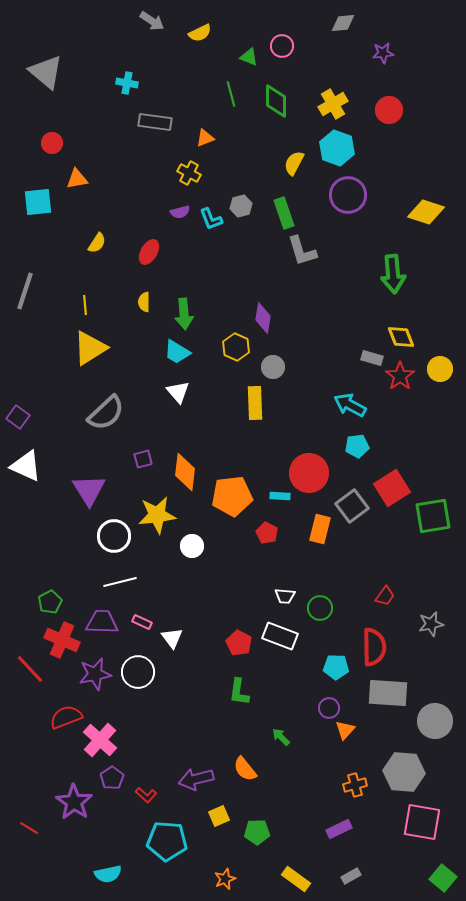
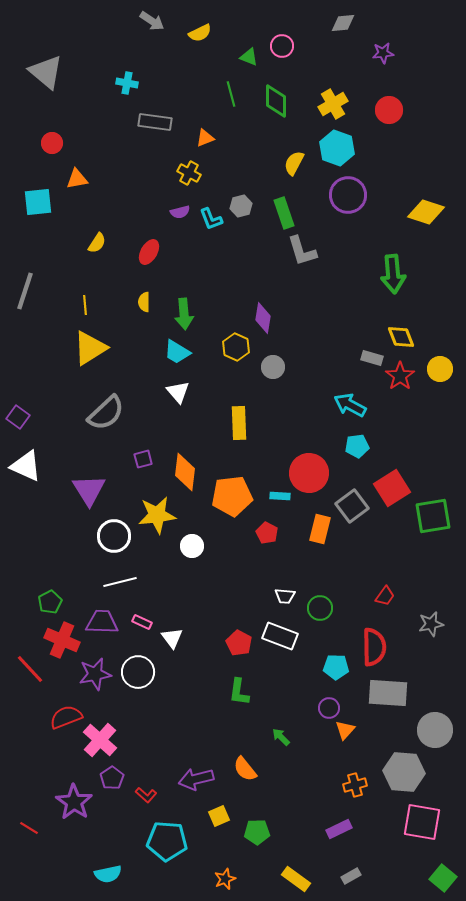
yellow rectangle at (255, 403): moved 16 px left, 20 px down
gray circle at (435, 721): moved 9 px down
